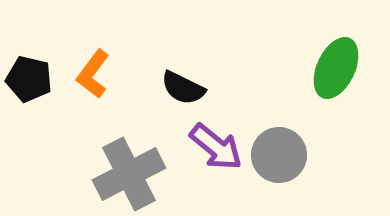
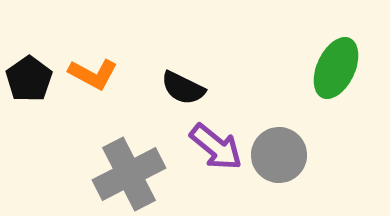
orange L-shape: rotated 99 degrees counterclockwise
black pentagon: rotated 24 degrees clockwise
